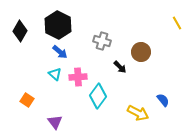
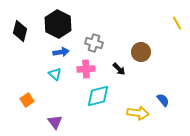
black hexagon: moved 1 px up
black diamond: rotated 15 degrees counterclockwise
gray cross: moved 8 px left, 2 px down
blue arrow: moved 1 px right; rotated 49 degrees counterclockwise
black arrow: moved 1 px left, 2 px down
pink cross: moved 8 px right, 8 px up
cyan diamond: rotated 40 degrees clockwise
orange square: rotated 24 degrees clockwise
yellow arrow: rotated 20 degrees counterclockwise
